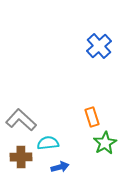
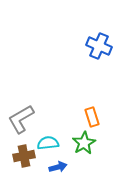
blue cross: rotated 25 degrees counterclockwise
gray L-shape: moved 1 px up; rotated 72 degrees counterclockwise
green star: moved 21 px left
brown cross: moved 3 px right, 1 px up; rotated 10 degrees counterclockwise
blue arrow: moved 2 px left
